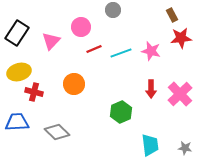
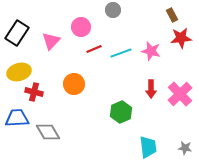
blue trapezoid: moved 4 px up
gray diamond: moved 9 px left; rotated 15 degrees clockwise
cyan trapezoid: moved 2 px left, 2 px down
